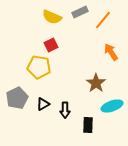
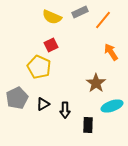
yellow pentagon: rotated 15 degrees clockwise
